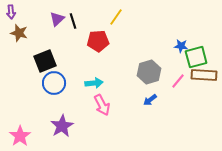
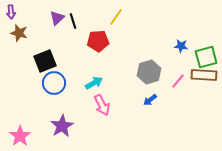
purple triangle: moved 1 px up
green square: moved 10 px right
cyan arrow: rotated 24 degrees counterclockwise
